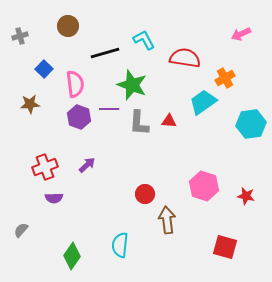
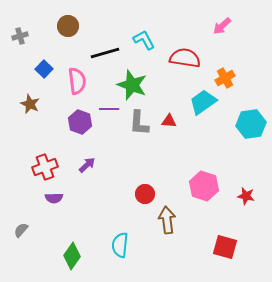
pink arrow: moved 19 px left, 8 px up; rotated 18 degrees counterclockwise
pink semicircle: moved 2 px right, 3 px up
brown star: rotated 30 degrees clockwise
purple hexagon: moved 1 px right, 5 px down
